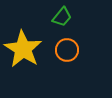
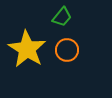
yellow star: moved 4 px right
